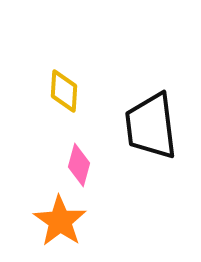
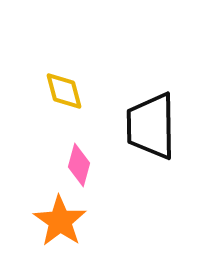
yellow diamond: rotated 18 degrees counterclockwise
black trapezoid: rotated 6 degrees clockwise
